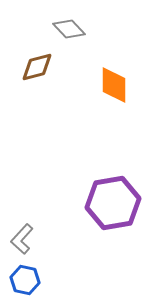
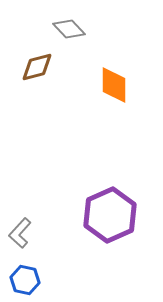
purple hexagon: moved 3 px left, 12 px down; rotated 14 degrees counterclockwise
gray L-shape: moved 2 px left, 6 px up
